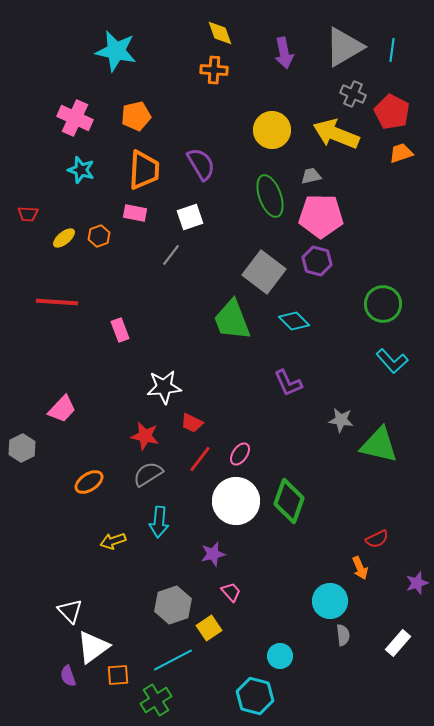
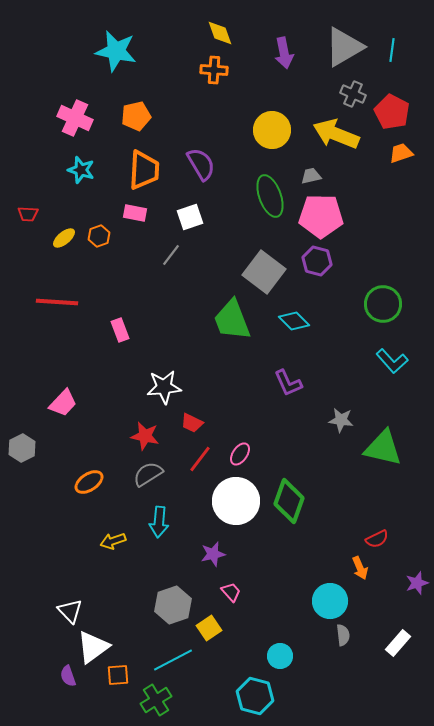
pink trapezoid at (62, 409): moved 1 px right, 6 px up
green triangle at (379, 445): moved 4 px right, 3 px down
